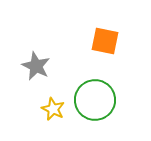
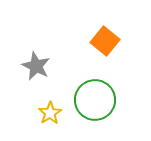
orange square: rotated 28 degrees clockwise
yellow star: moved 3 px left, 4 px down; rotated 15 degrees clockwise
